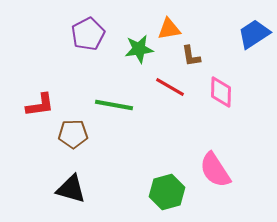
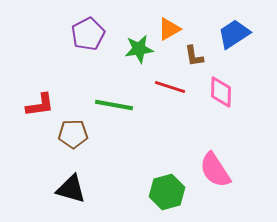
orange triangle: rotated 20 degrees counterclockwise
blue trapezoid: moved 20 px left
brown L-shape: moved 3 px right
red line: rotated 12 degrees counterclockwise
